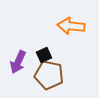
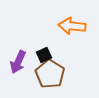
orange arrow: moved 1 px right
brown pentagon: moved 1 px right, 1 px up; rotated 20 degrees clockwise
